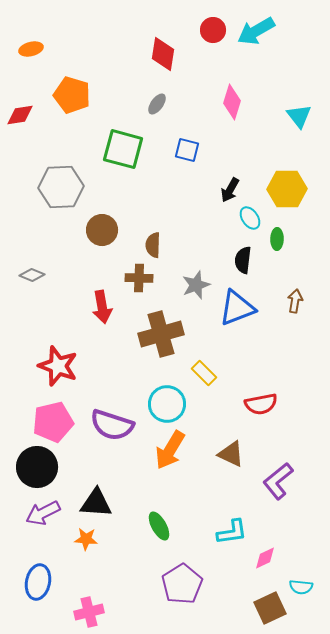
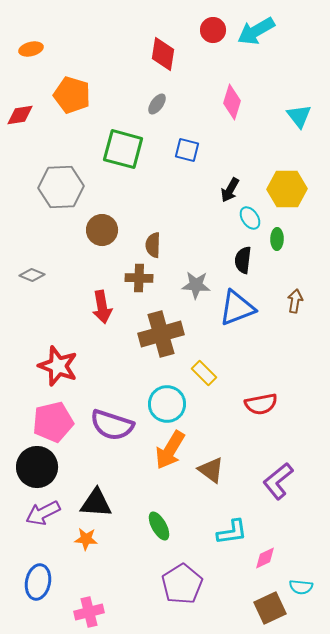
gray star at (196, 285): rotated 24 degrees clockwise
brown triangle at (231, 454): moved 20 px left, 16 px down; rotated 12 degrees clockwise
